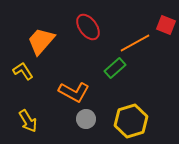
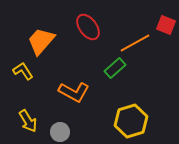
gray circle: moved 26 px left, 13 px down
